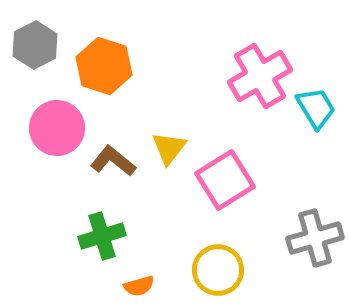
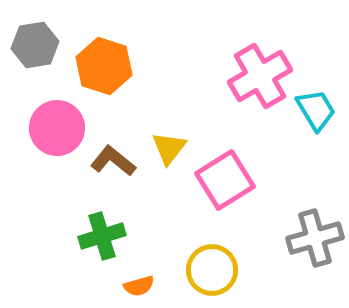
gray hexagon: rotated 18 degrees clockwise
cyan trapezoid: moved 2 px down
yellow circle: moved 6 px left
